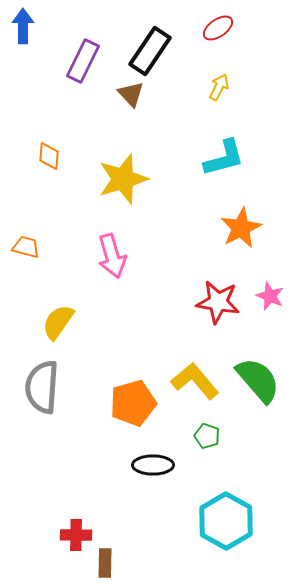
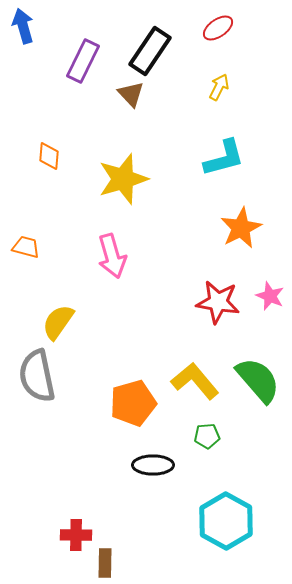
blue arrow: rotated 16 degrees counterclockwise
gray semicircle: moved 5 px left, 11 px up; rotated 16 degrees counterclockwise
green pentagon: rotated 25 degrees counterclockwise
